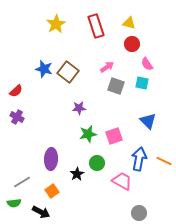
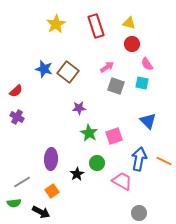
green star: moved 1 px right, 1 px up; rotated 30 degrees counterclockwise
